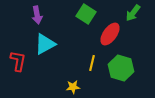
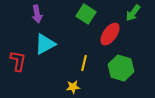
purple arrow: moved 1 px up
yellow line: moved 8 px left
